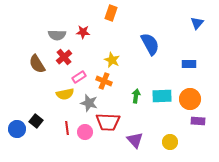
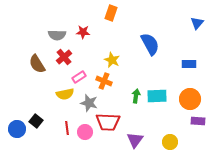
cyan rectangle: moved 5 px left
purple triangle: rotated 18 degrees clockwise
